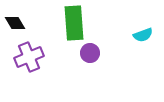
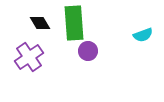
black diamond: moved 25 px right
purple circle: moved 2 px left, 2 px up
purple cross: rotated 12 degrees counterclockwise
